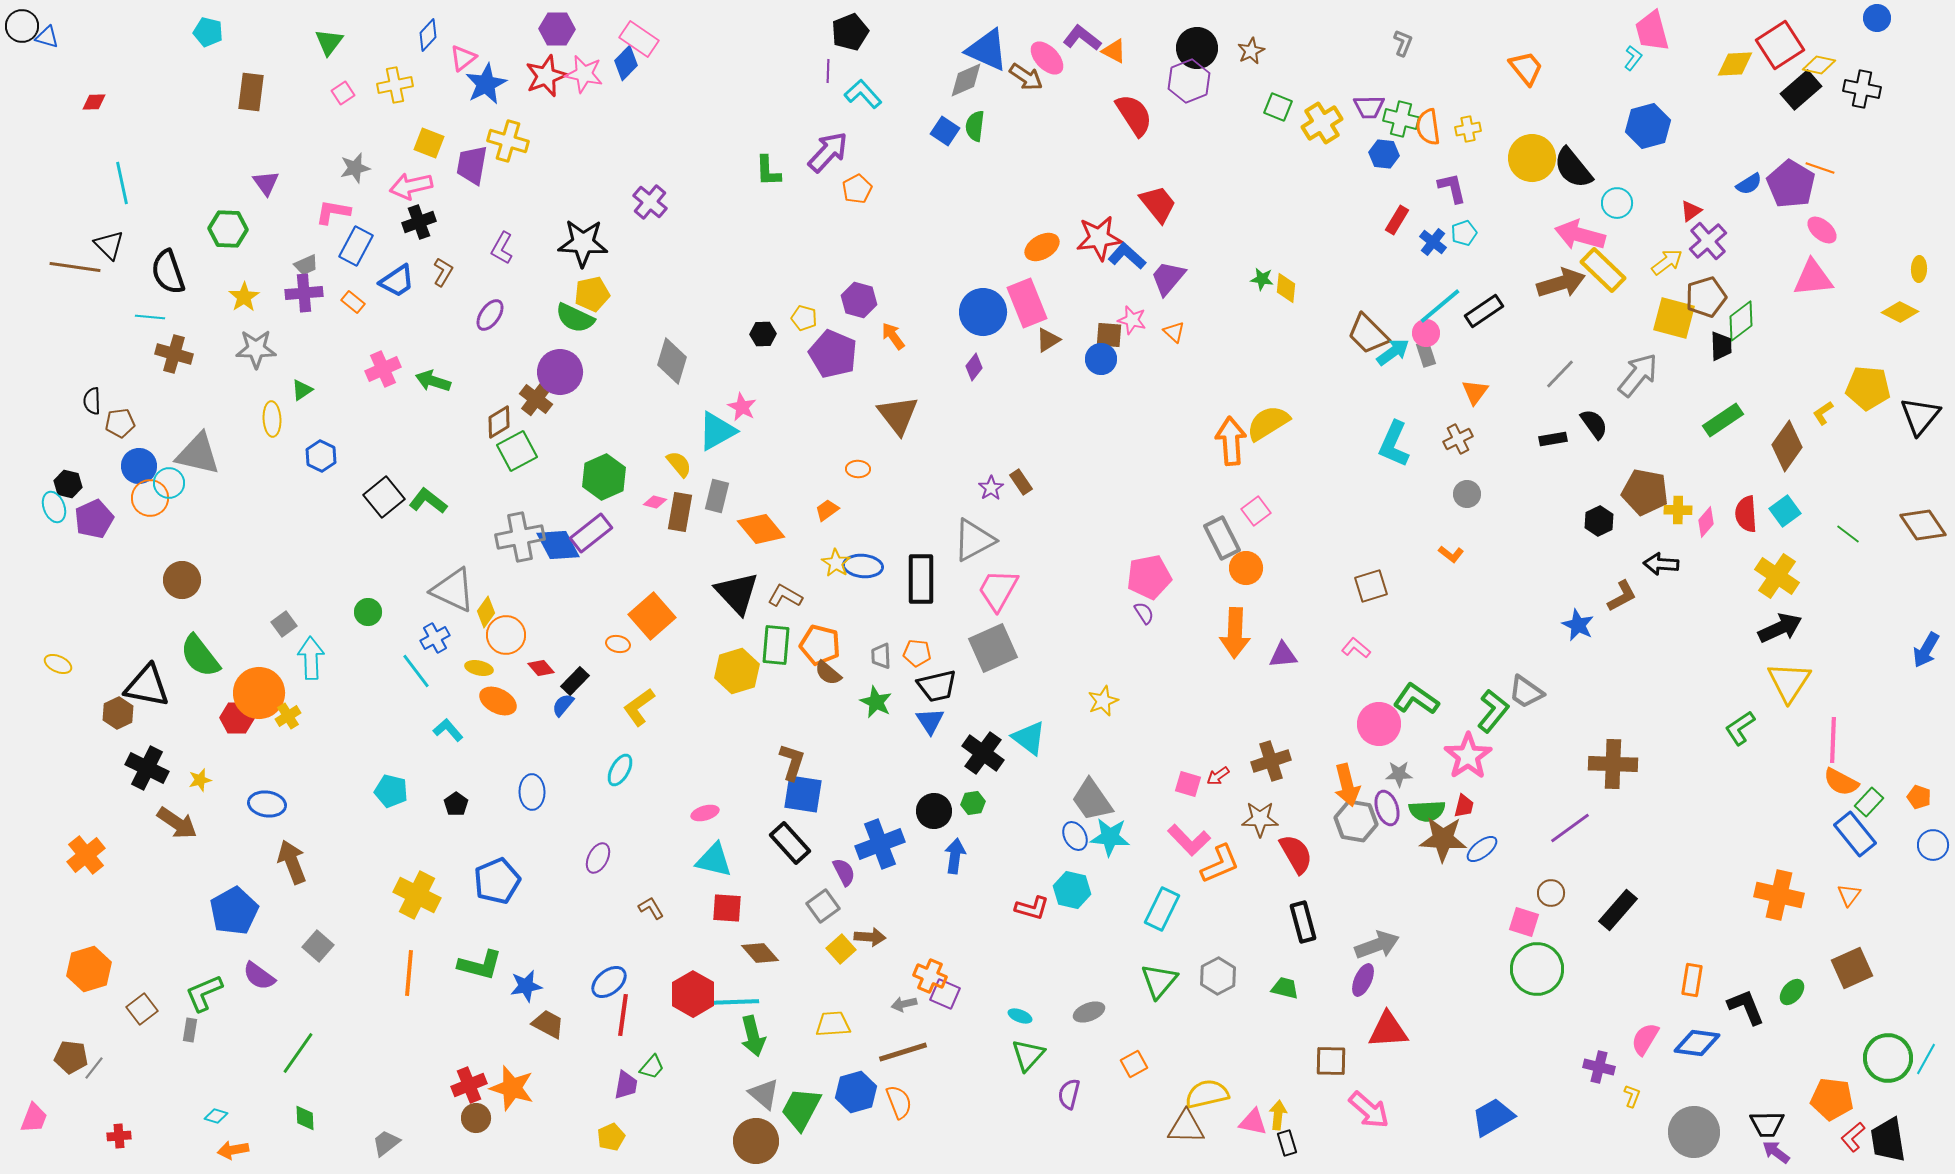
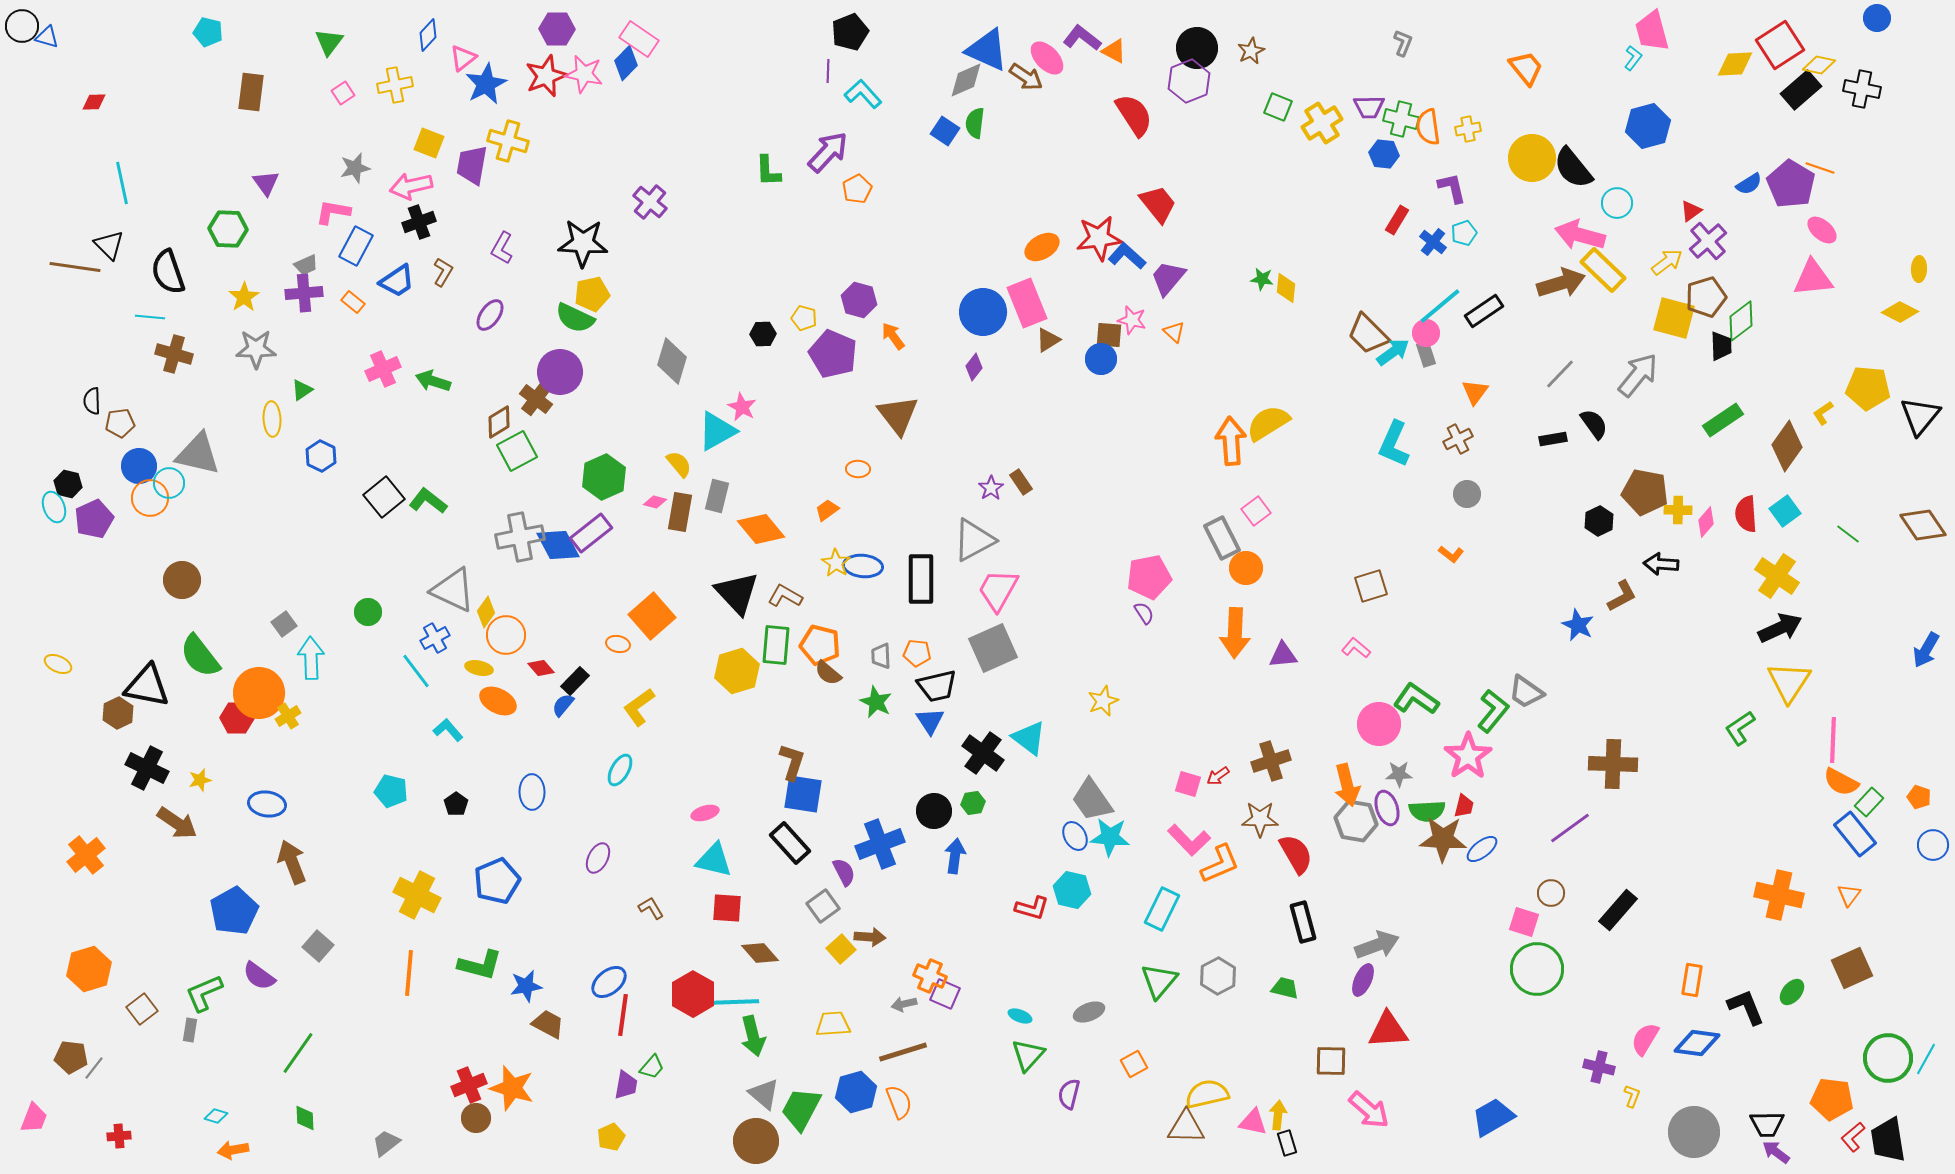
green semicircle at (975, 126): moved 3 px up
